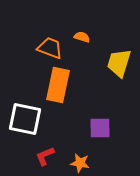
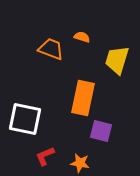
orange trapezoid: moved 1 px right, 1 px down
yellow trapezoid: moved 2 px left, 3 px up
orange rectangle: moved 25 px right, 13 px down
purple square: moved 1 px right, 3 px down; rotated 15 degrees clockwise
